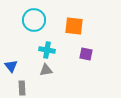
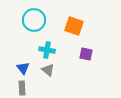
orange square: rotated 12 degrees clockwise
blue triangle: moved 12 px right, 2 px down
gray triangle: moved 2 px right; rotated 48 degrees clockwise
